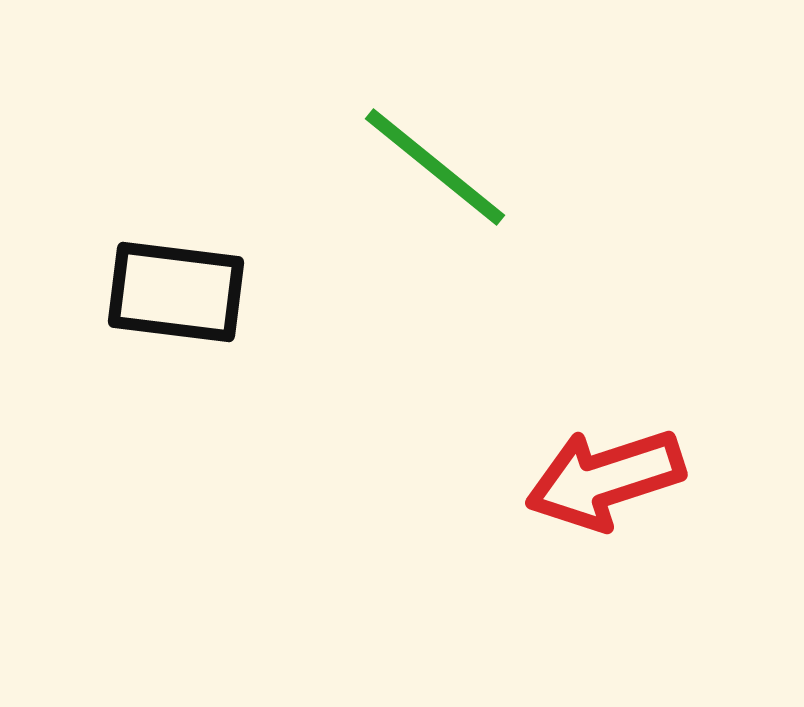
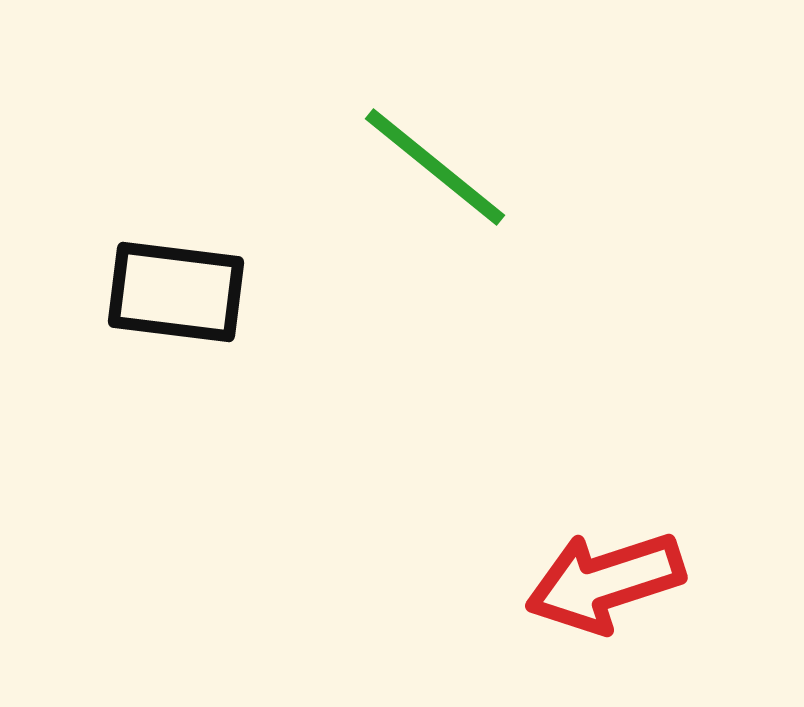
red arrow: moved 103 px down
